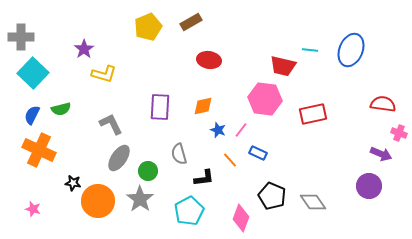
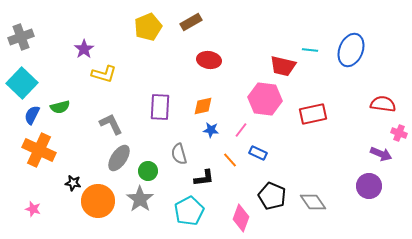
gray cross: rotated 20 degrees counterclockwise
cyan square: moved 11 px left, 10 px down
green semicircle: moved 1 px left, 2 px up
blue star: moved 7 px left; rotated 14 degrees counterclockwise
